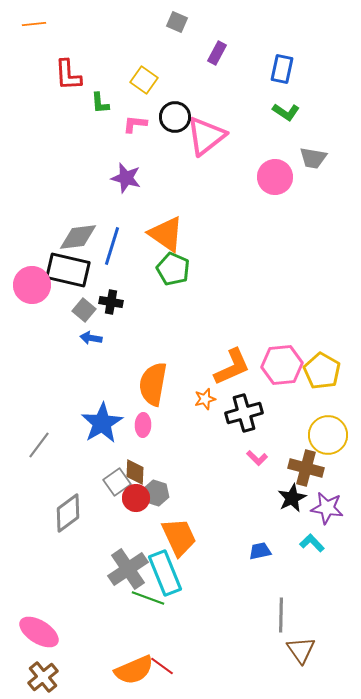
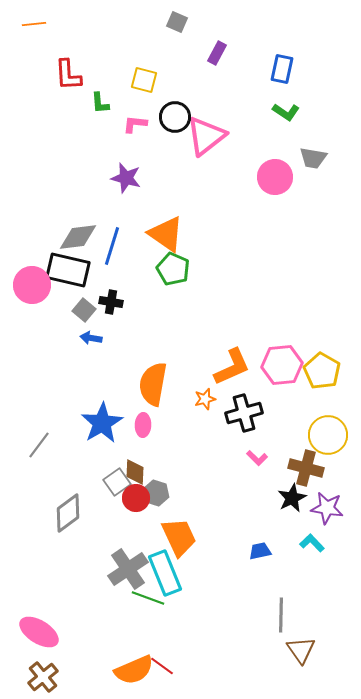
yellow square at (144, 80): rotated 20 degrees counterclockwise
